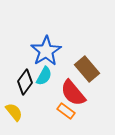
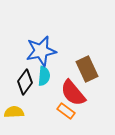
blue star: moved 5 px left; rotated 20 degrees clockwise
brown rectangle: rotated 15 degrees clockwise
cyan semicircle: rotated 24 degrees counterclockwise
yellow semicircle: rotated 54 degrees counterclockwise
